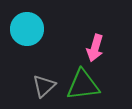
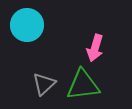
cyan circle: moved 4 px up
gray triangle: moved 2 px up
